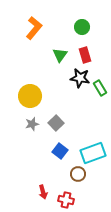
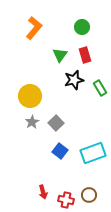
black star: moved 6 px left, 2 px down; rotated 24 degrees counterclockwise
gray star: moved 2 px up; rotated 16 degrees counterclockwise
brown circle: moved 11 px right, 21 px down
